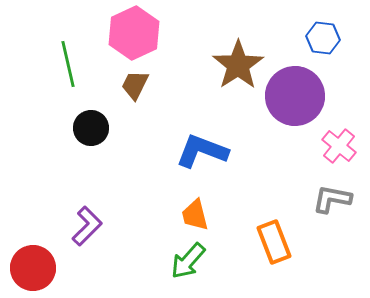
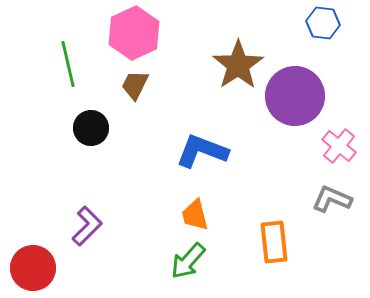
blue hexagon: moved 15 px up
gray L-shape: rotated 12 degrees clockwise
orange rectangle: rotated 15 degrees clockwise
